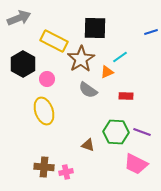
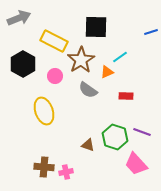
black square: moved 1 px right, 1 px up
brown star: moved 1 px down
pink circle: moved 8 px right, 3 px up
green hexagon: moved 1 px left, 5 px down; rotated 15 degrees clockwise
pink trapezoid: rotated 20 degrees clockwise
